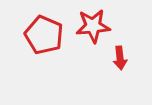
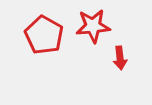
red pentagon: rotated 6 degrees clockwise
